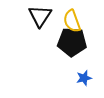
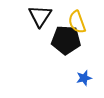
yellow semicircle: moved 5 px right, 1 px down
black pentagon: moved 6 px left, 2 px up
